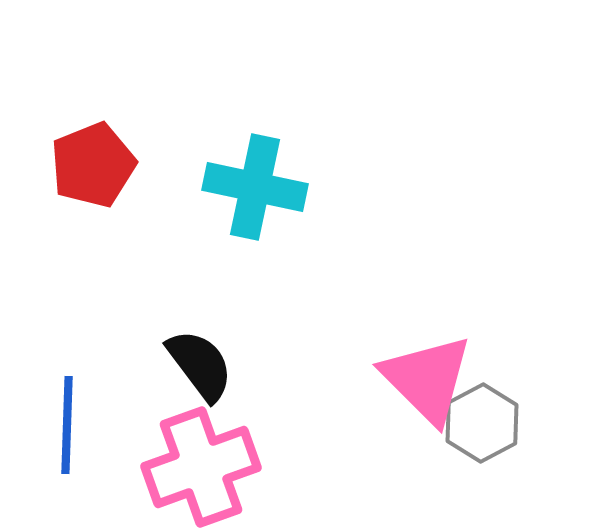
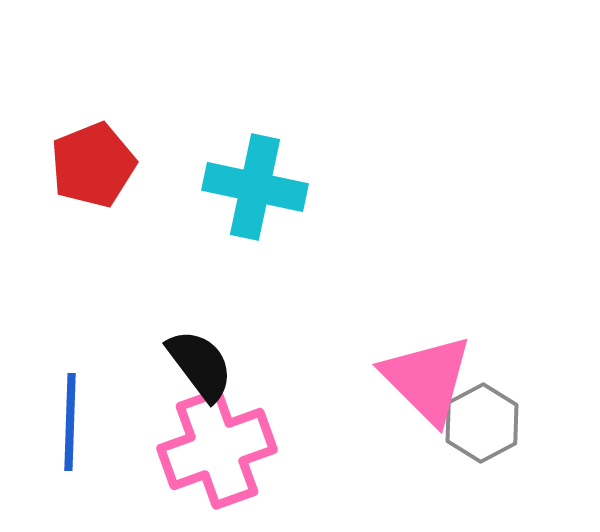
blue line: moved 3 px right, 3 px up
pink cross: moved 16 px right, 18 px up
